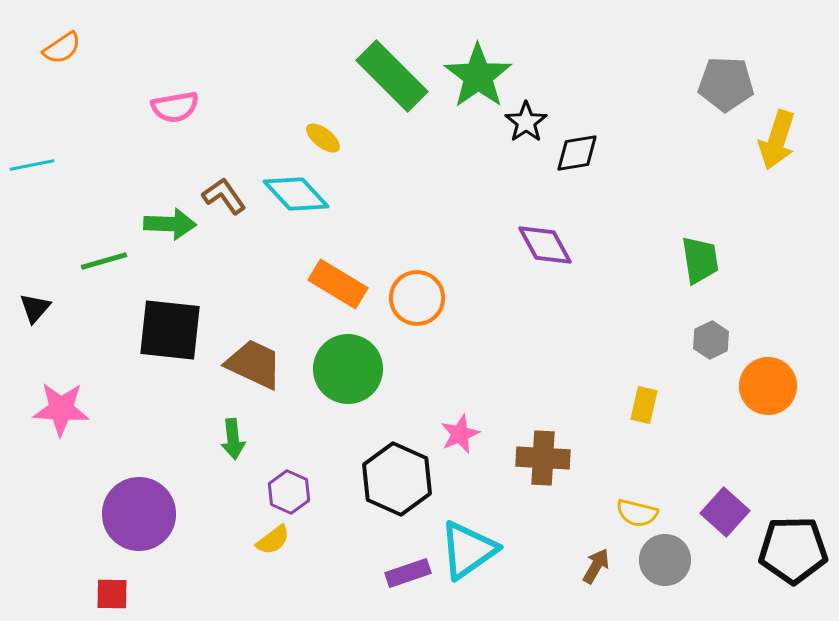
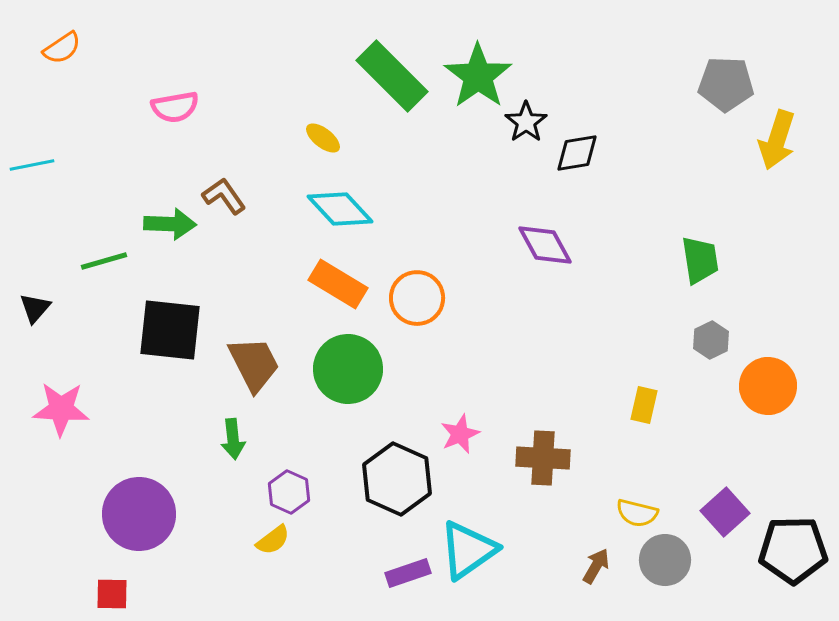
cyan diamond at (296, 194): moved 44 px right, 15 px down
brown trapezoid at (254, 364): rotated 38 degrees clockwise
purple square at (725, 512): rotated 6 degrees clockwise
